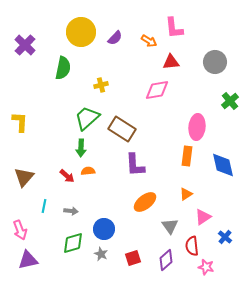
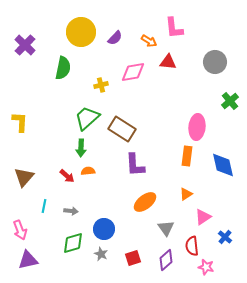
red triangle: moved 3 px left; rotated 12 degrees clockwise
pink diamond: moved 24 px left, 18 px up
gray triangle: moved 4 px left, 2 px down
